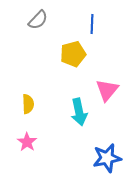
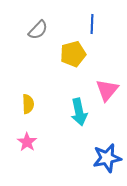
gray semicircle: moved 10 px down
